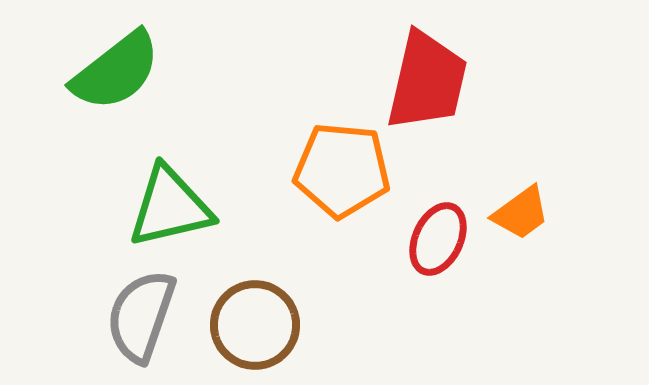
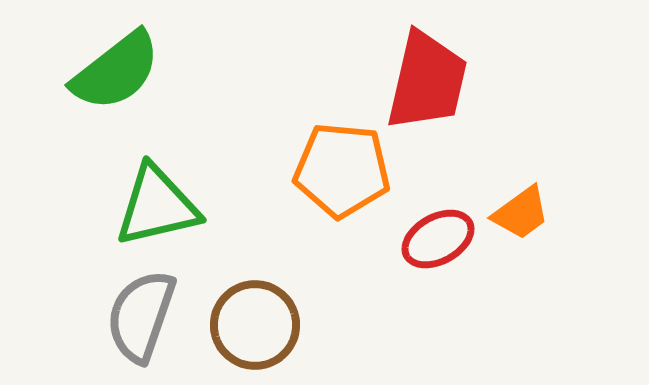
green triangle: moved 13 px left, 1 px up
red ellipse: rotated 36 degrees clockwise
